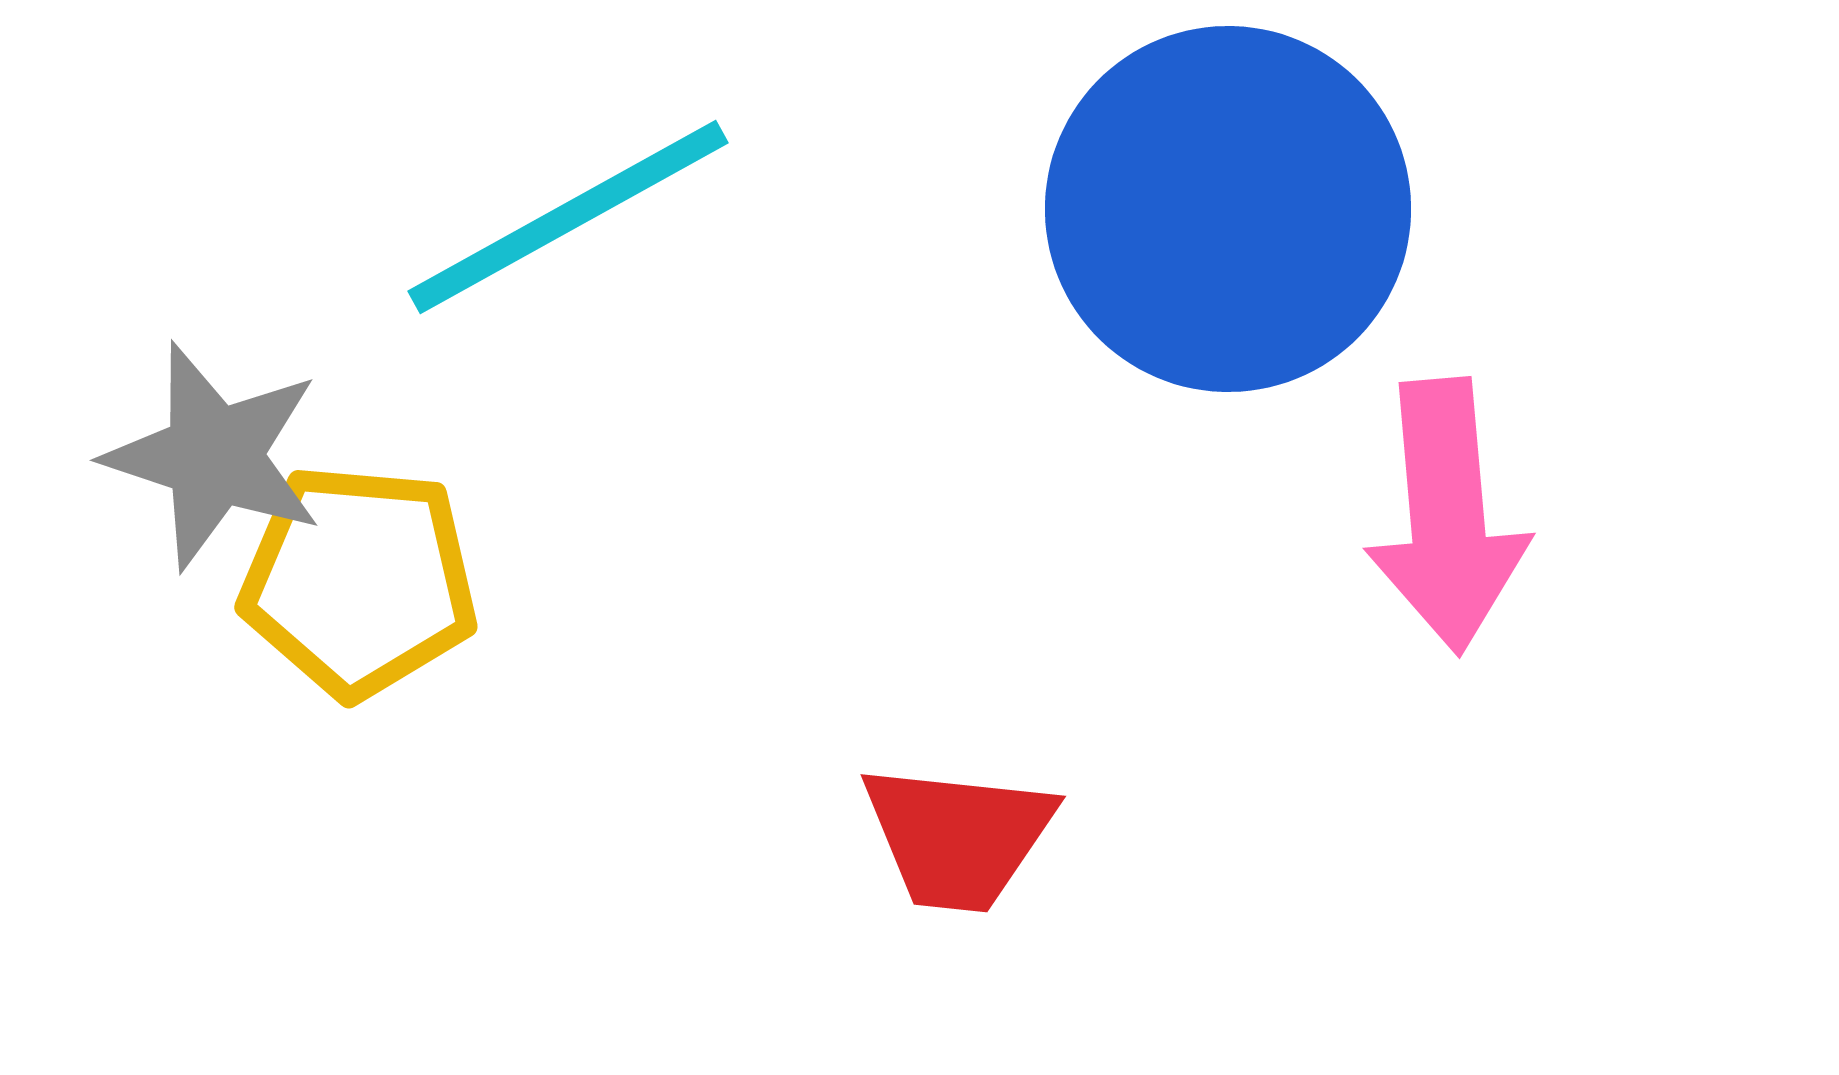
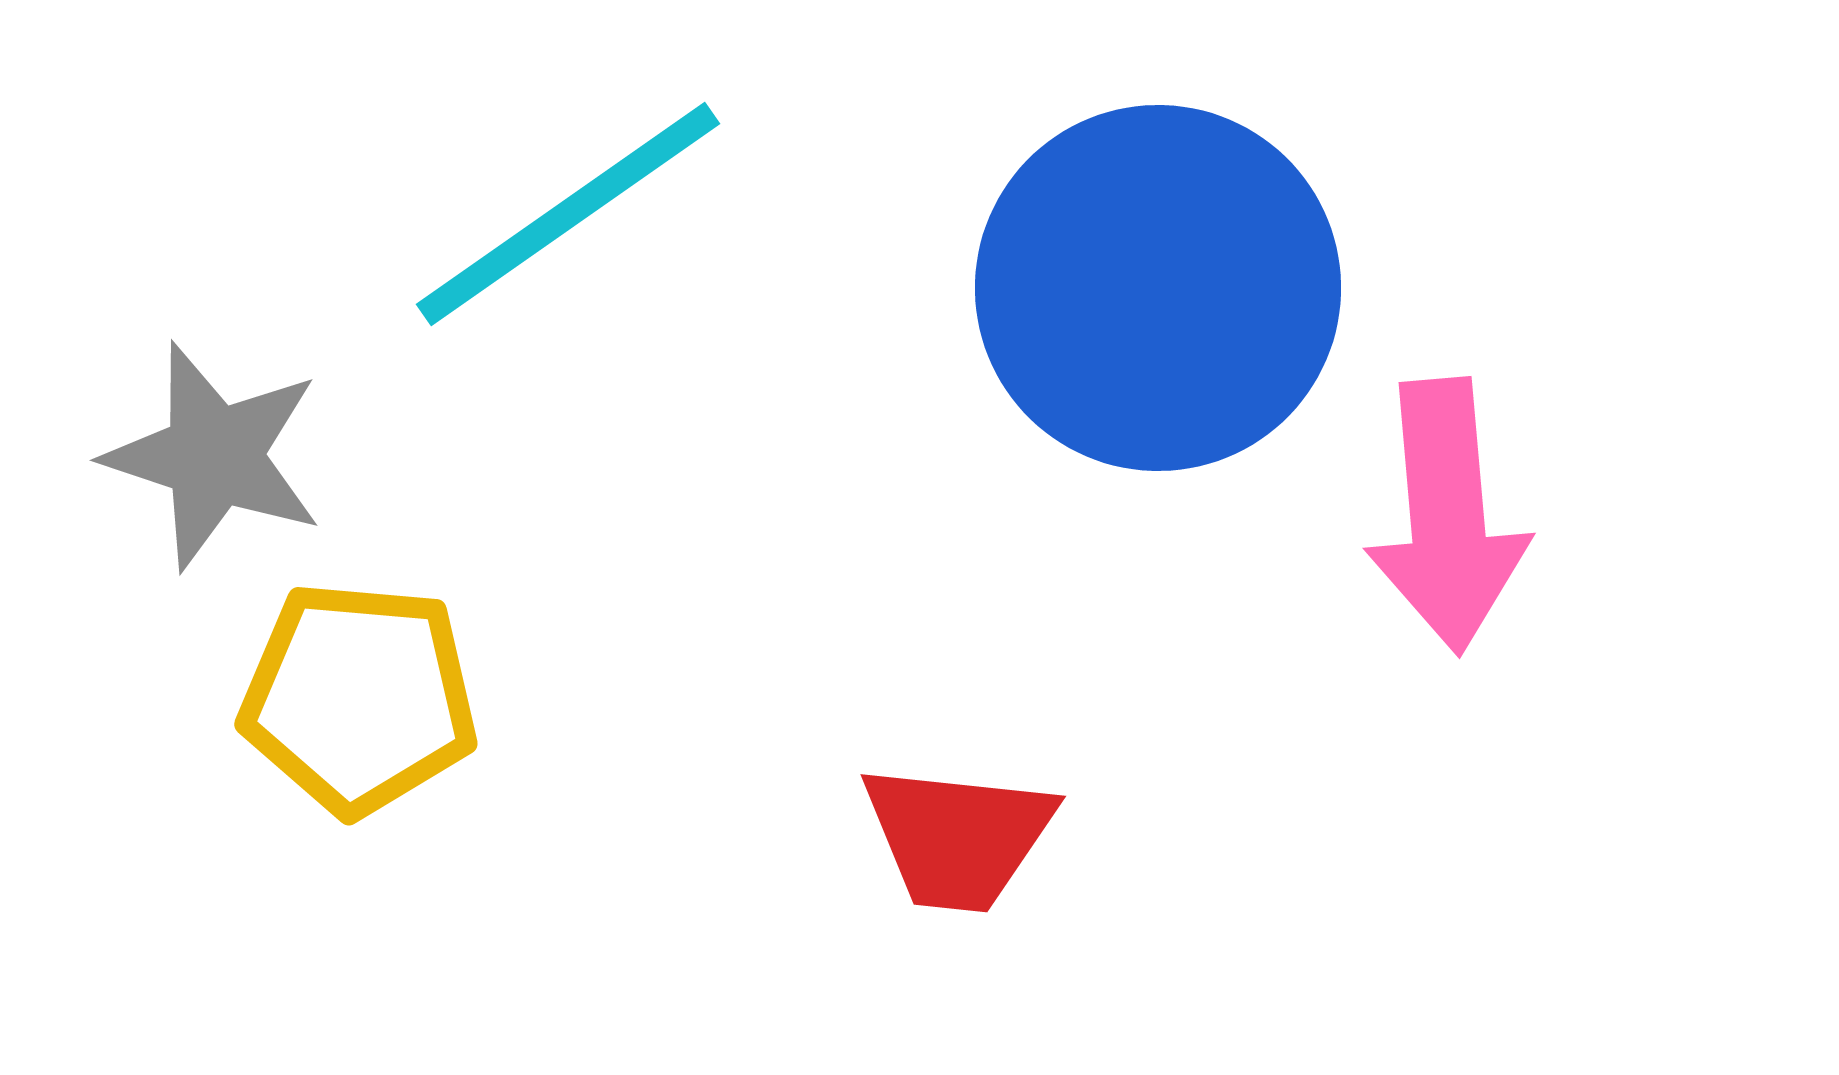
blue circle: moved 70 px left, 79 px down
cyan line: moved 3 px up; rotated 6 degrees counterclockwise
yellow pentagon: moved 117 px down
